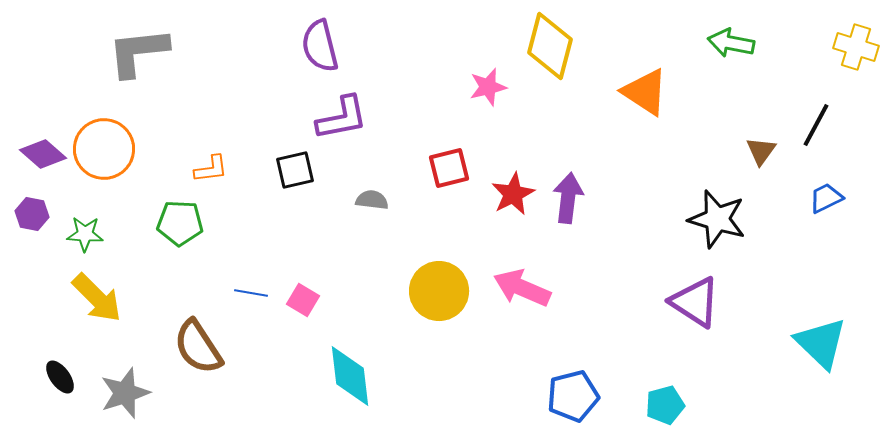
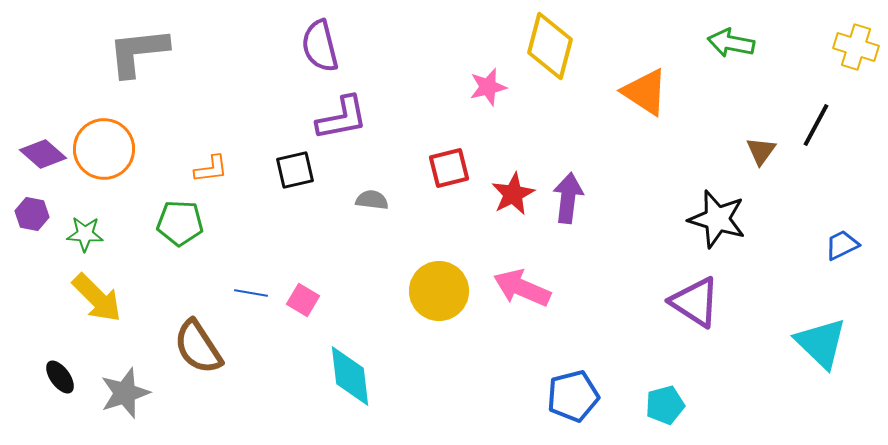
blue trapezoid: moved 16 px right, 47 px down
